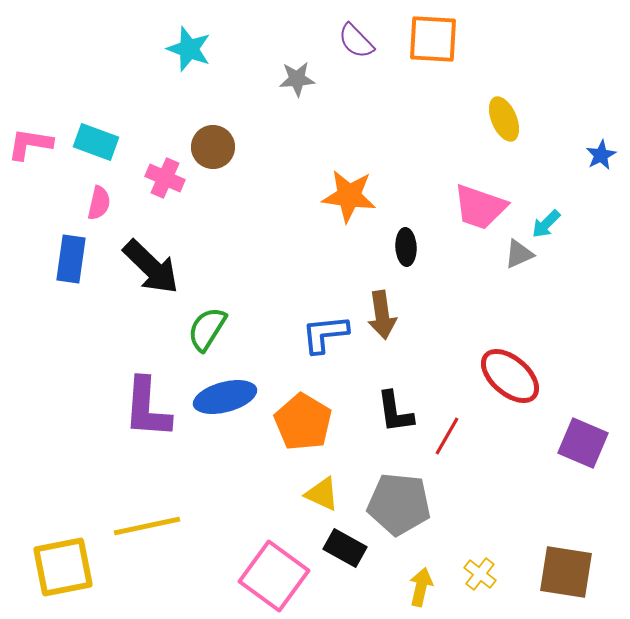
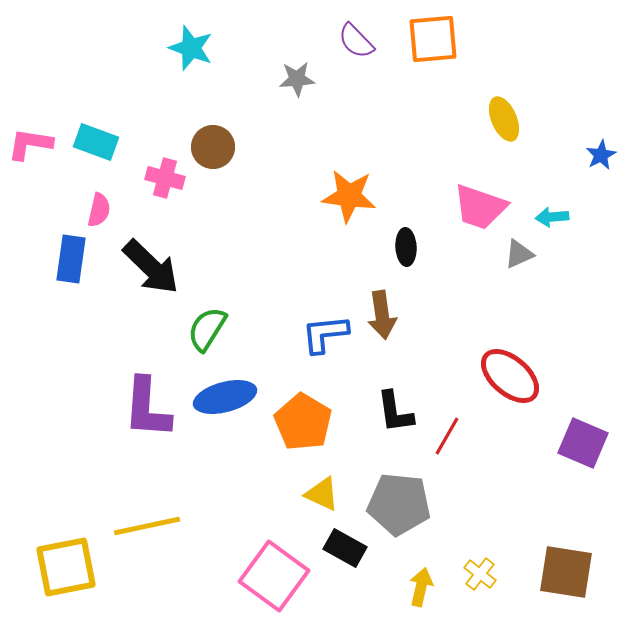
orange square: rotated 8 degrees counterclockwise
cyan star: moved 2 px right, 1 px up
pink cross: rotated 9 degrees counterclockwise
pink semicircle: moved 7 px down
cyan arrow: moved 6 px right, 7 px up; rotated 40 degrees clockwise
yellow square: moved 3 px right
